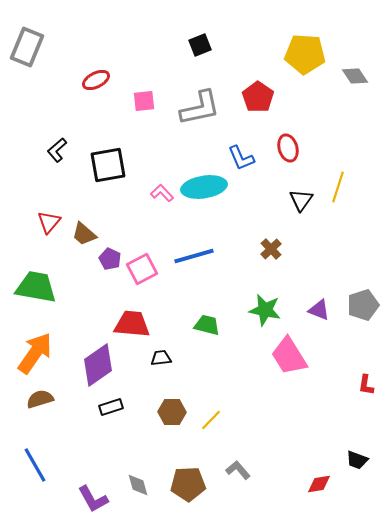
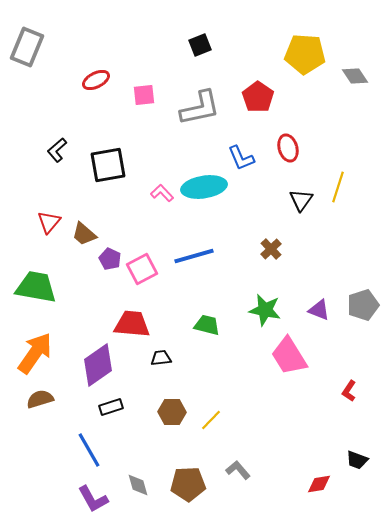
pink square at (144, 101): moved 6 px up
red L-shape at (366, 385): moved 17 px left, 6 px down; rotated 25 degrees clockwise
blue line at (35, 465): moved 54 px right, 15 px up
